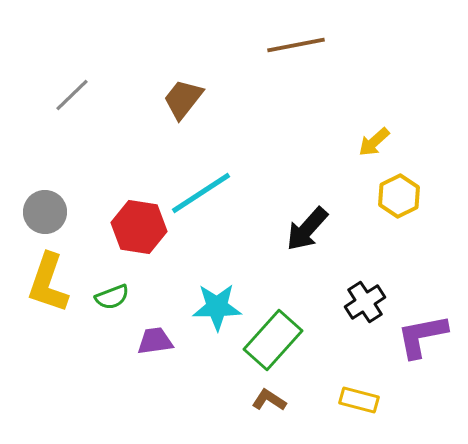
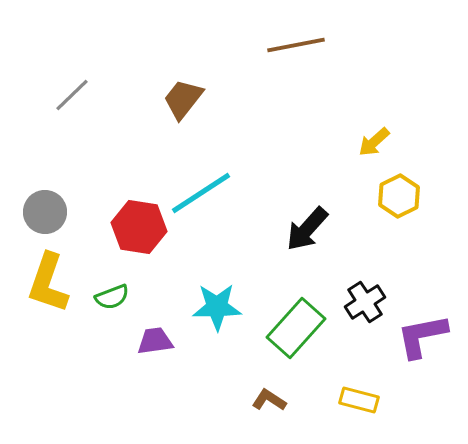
green rectangle: moved 23 px right, 12 px up
